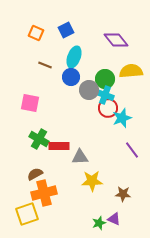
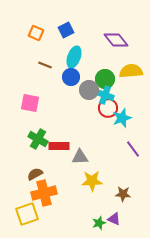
green cross: moved 1 px left
purple line: moved 1 px right, 1 px up
